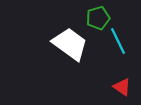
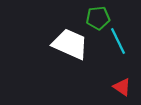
green pentagon: rotated 10 degrees clockwise
white trapezoid: rotated 12 degrees counterclockwise
